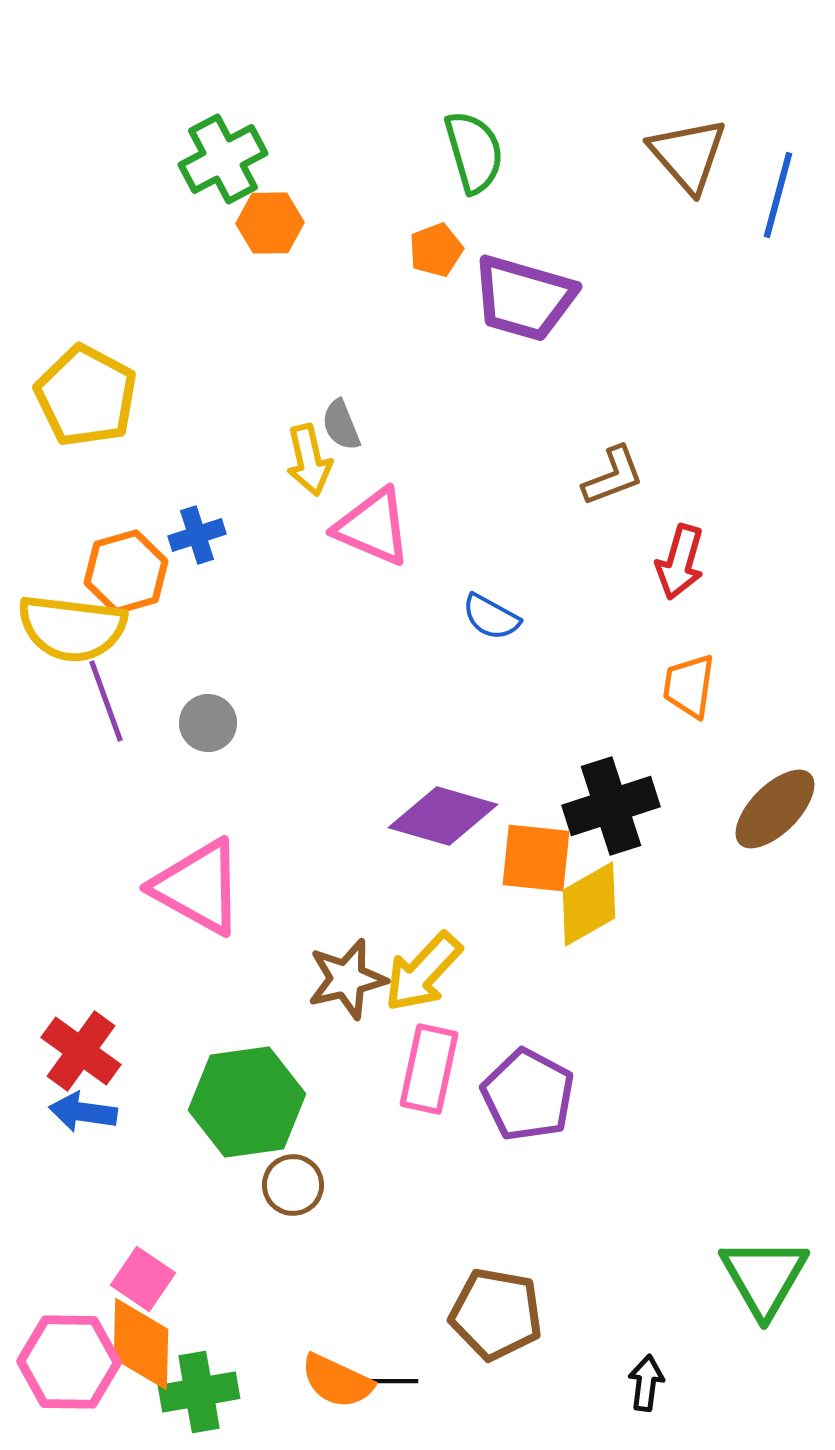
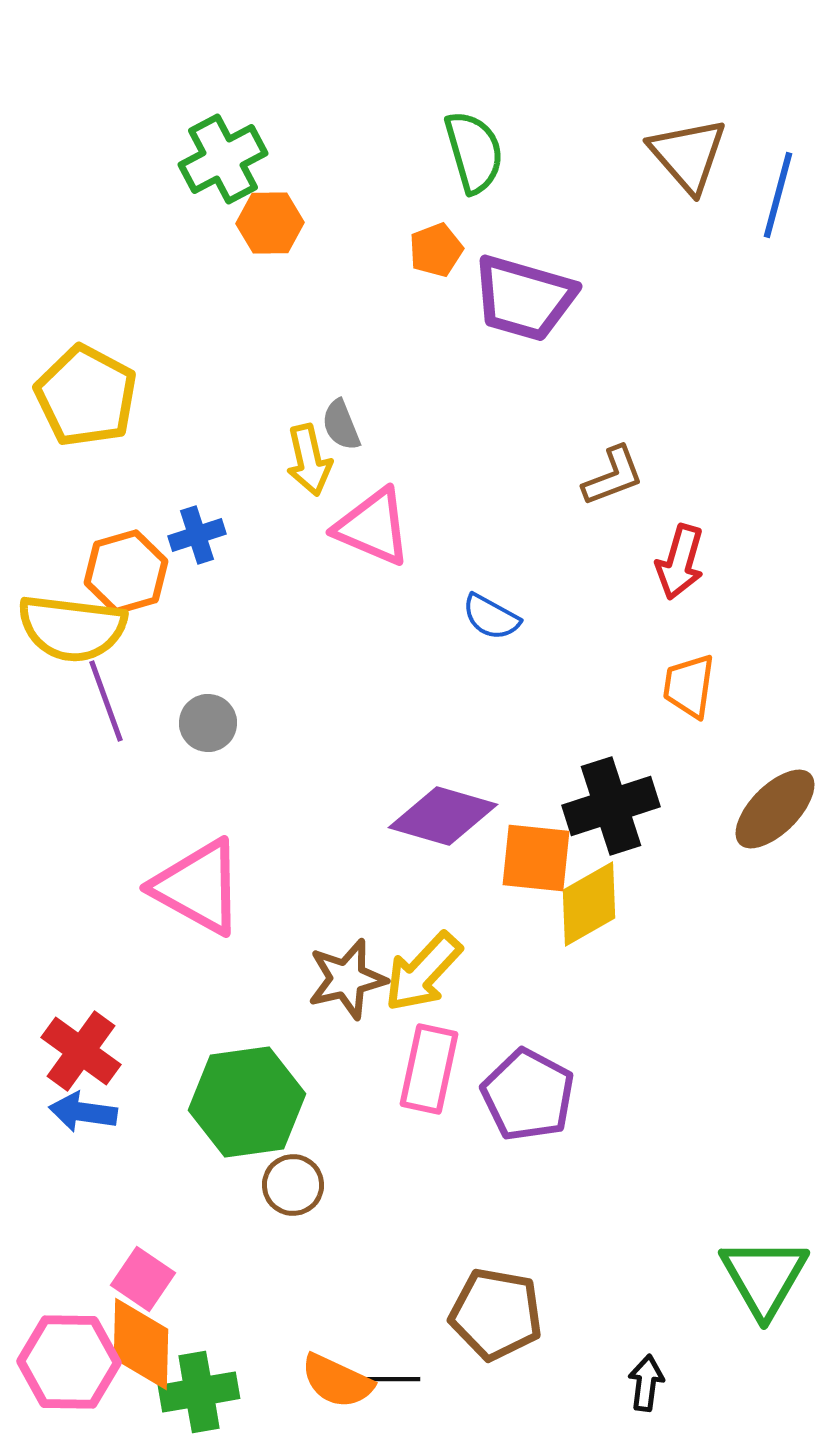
black line at (389, 1381): moved 2 px right, 2 px up
